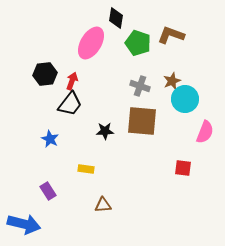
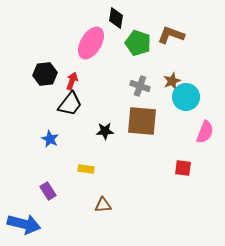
cyan circle: moved 1 px right, 2 px up
